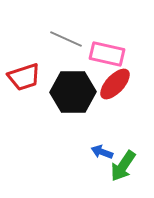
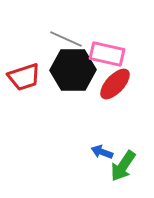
black hexagon: moved 22 px up
